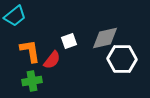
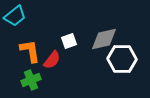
gray diamond: moved 1 px left, 1 px down
green cross: moved 1 px left, 1 px up; rotated 12 degrees counterclockwise
